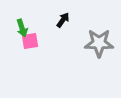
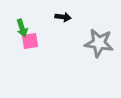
black arrow: moved 3 px up; rotated 63 degrees clockwise
gray star: rotated 8 degrees clockwise
